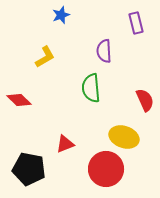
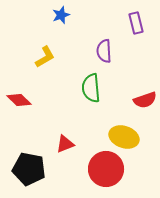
red semicircle: rotated 95 degrees clockwise
